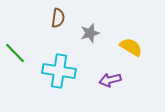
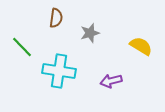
brown semicircle: moved 2 px left
yellow semicircle: moved 10 px right, 1 px up
green line: moved 7 px right, 6 px up
purple arrow: moved 1 px right, 1 px down
